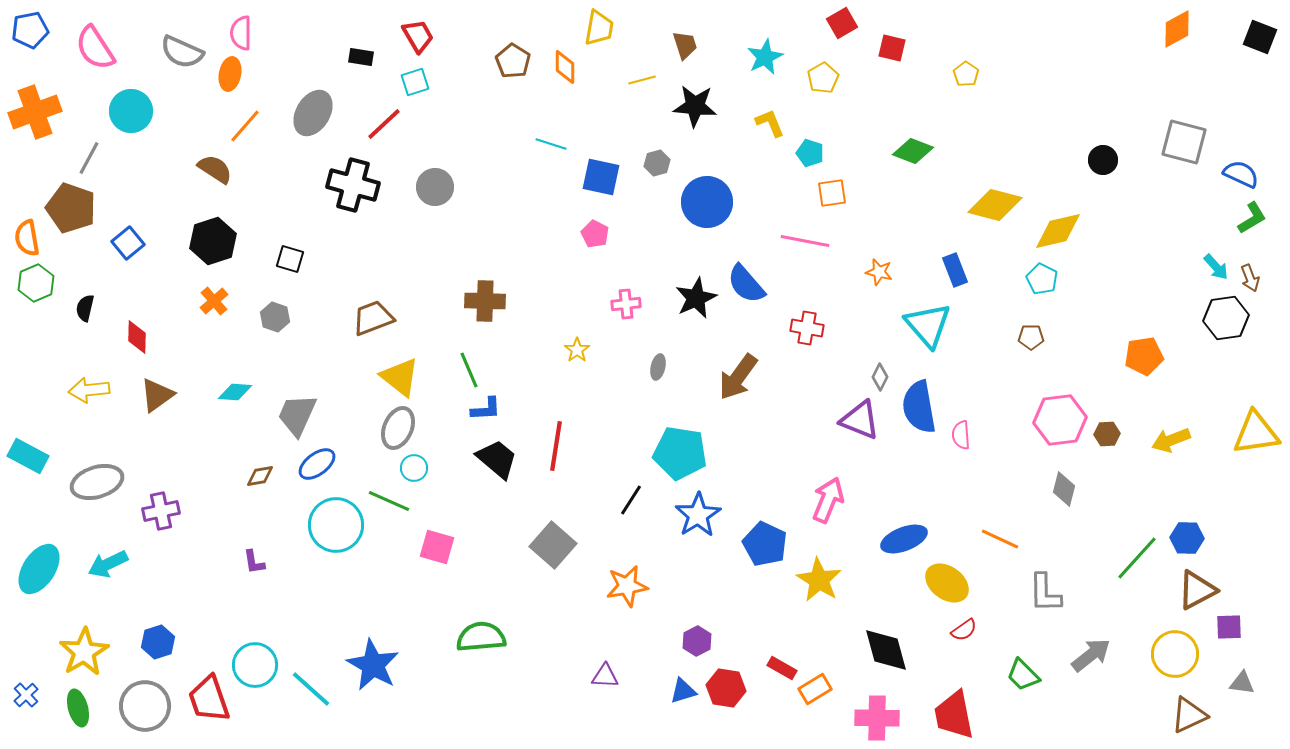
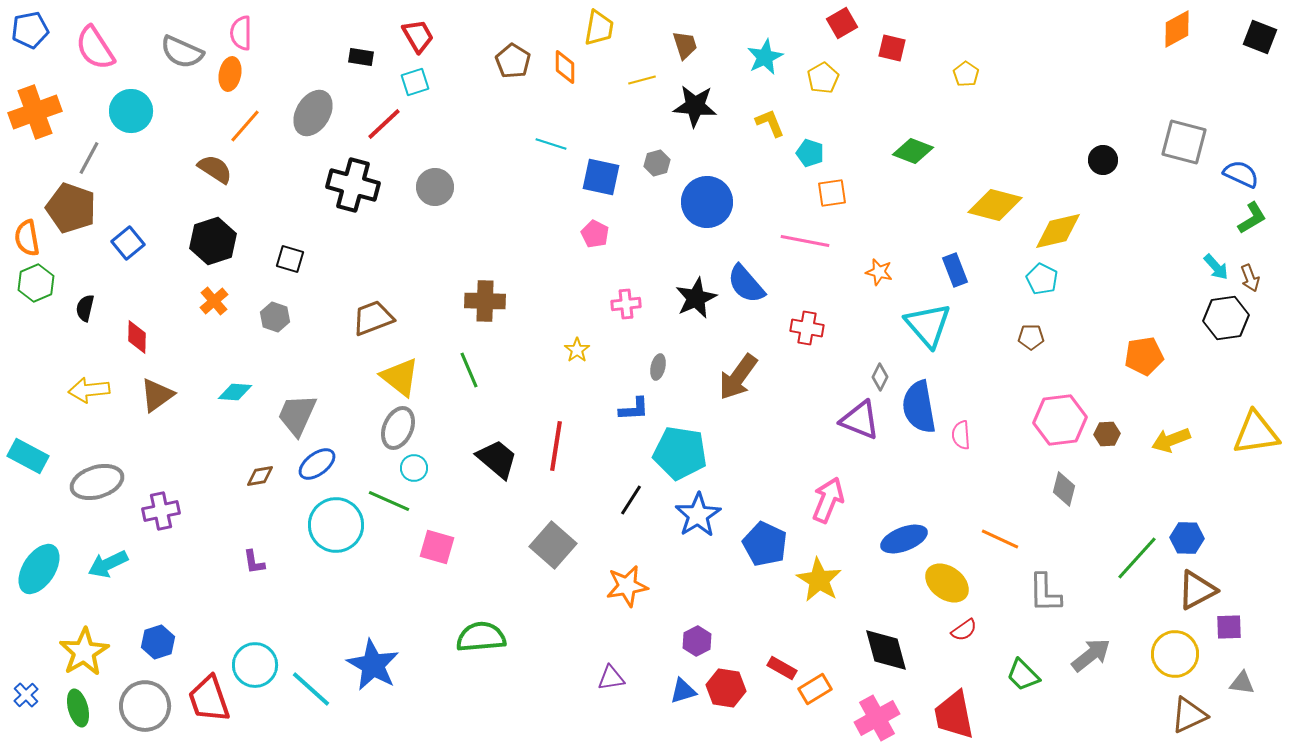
blue L-shape at (486, 409): moved 148 px right
purple triangle at (605, 676): moved 6 px right, 2 px down; rotated 12 degrees counterclockwise
pink cross at (877, 718): rotated 30 degrees counterclockwise
